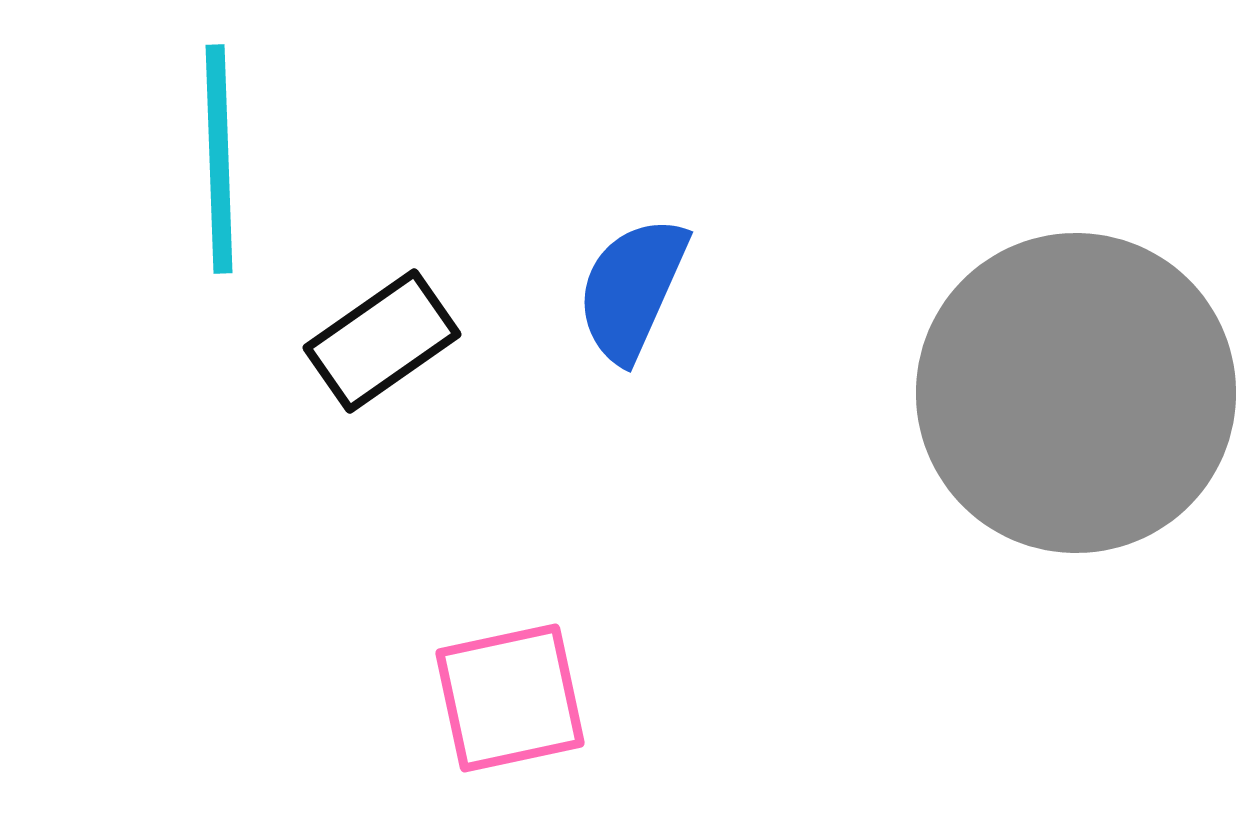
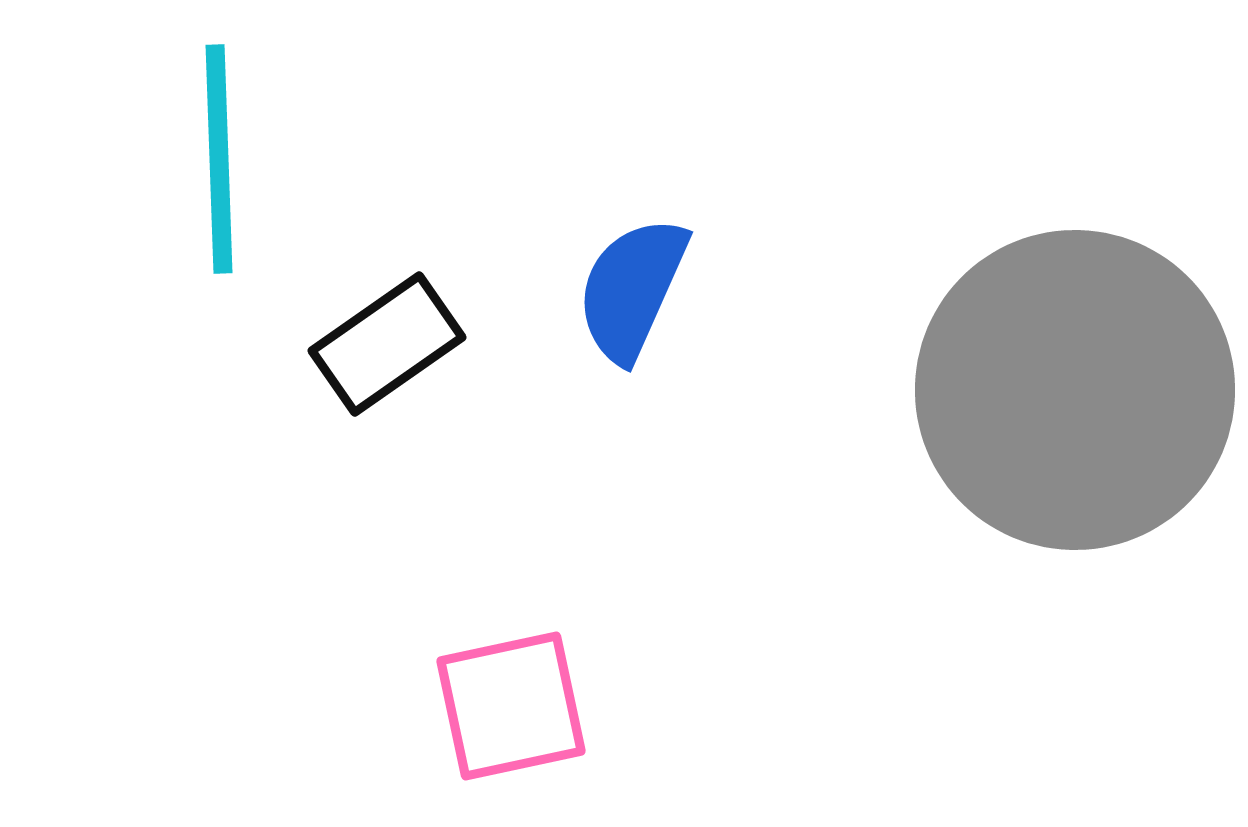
black rectangle: moved 5 px right, 3 px down
gray circle: moved 1 px left, 3 px up
pink square: moved 1 px right, 8 px down
